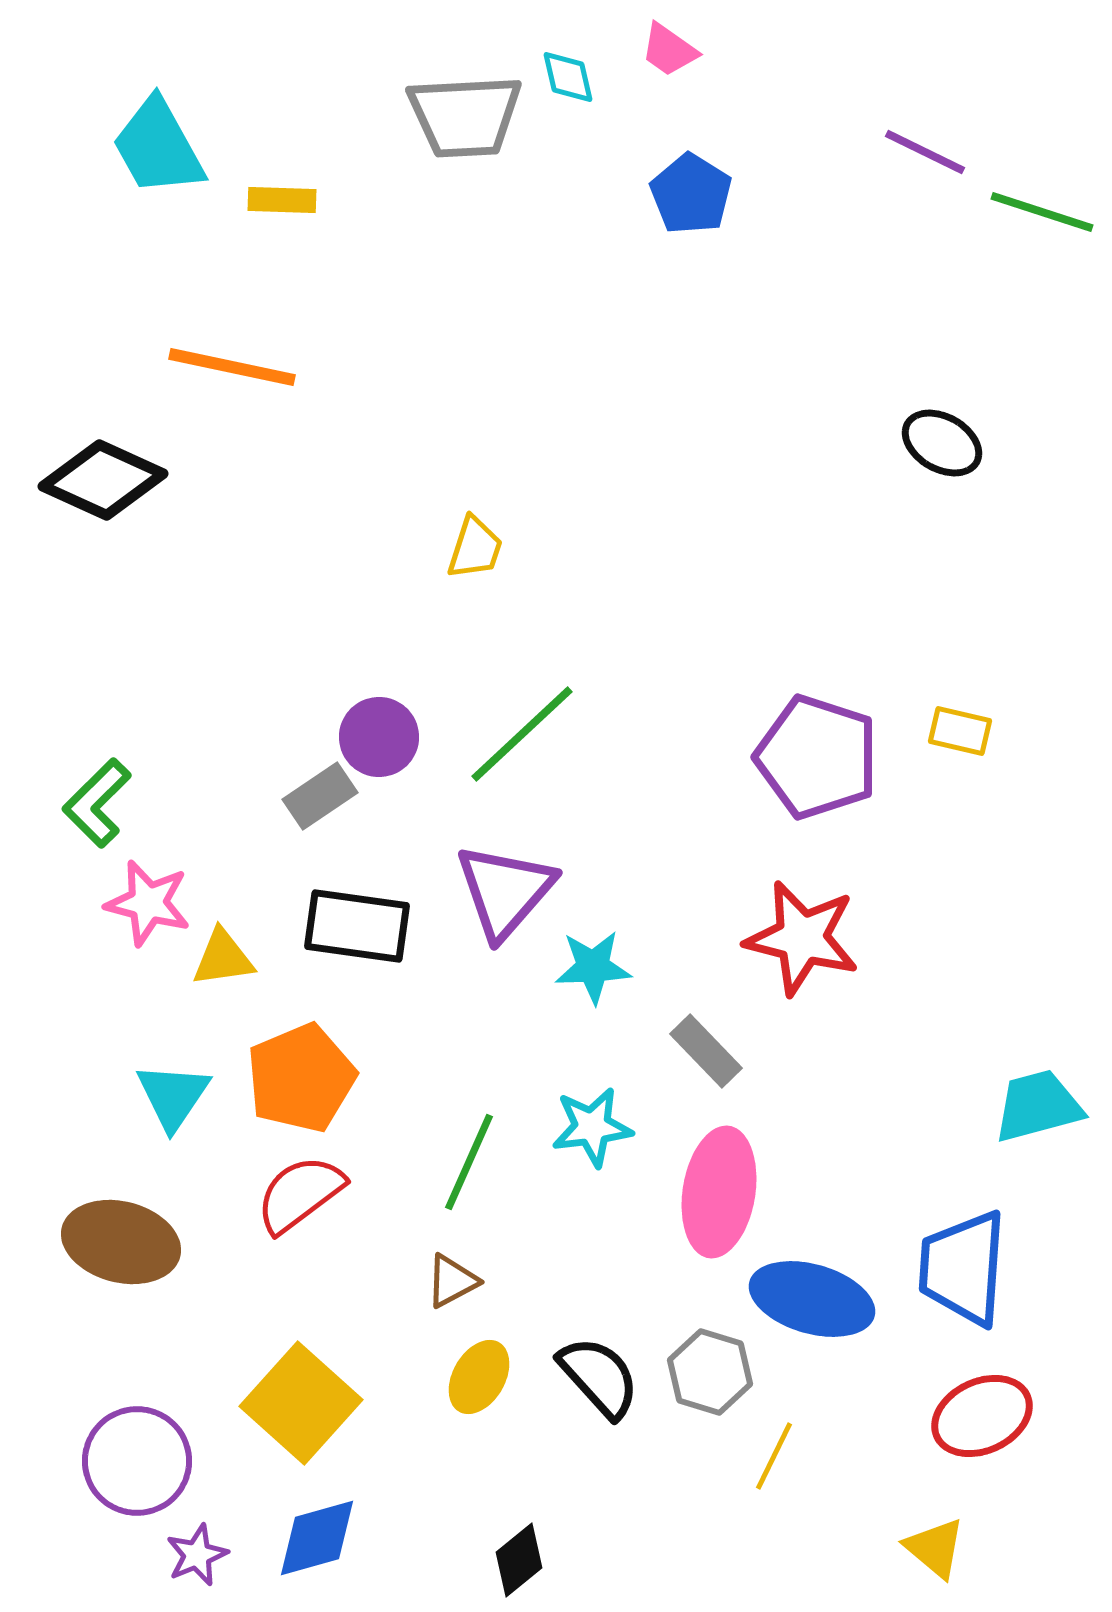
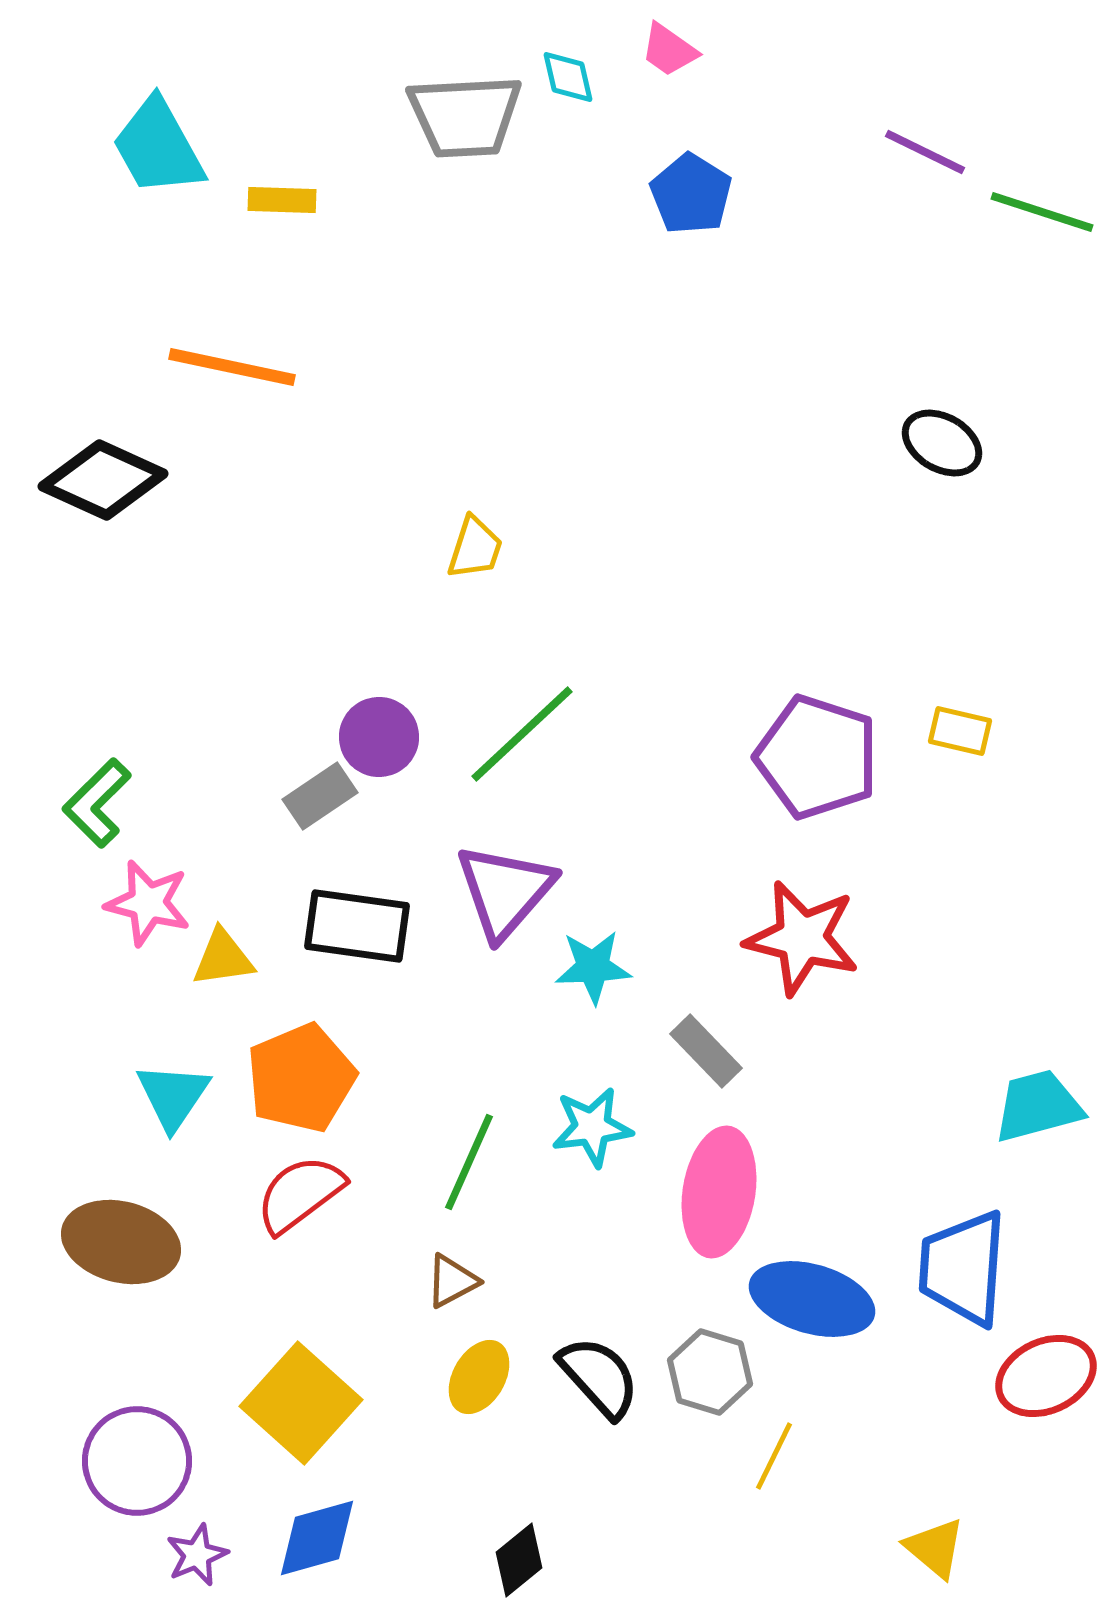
red ellipse at (982, 1416): moved 64 px right, 40 px up
